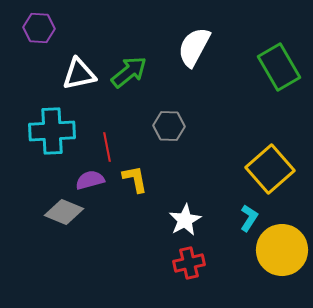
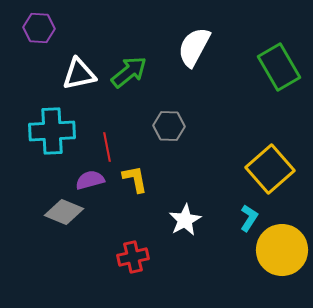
red cross: moved 56 px left, 6 px up
